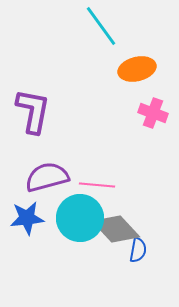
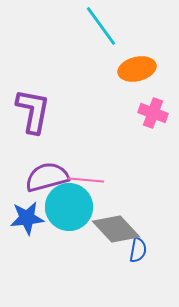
pink line: moved 11 px left, 5 px up
cyan circle: moved 11 px left, 11 px up
